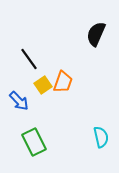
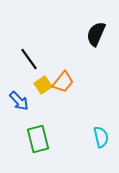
orange trapezoid: rotated 20 degrees clockwise
green rectangle: moved 4 px right, 3 px up; rotated 12 degrees clockwise
